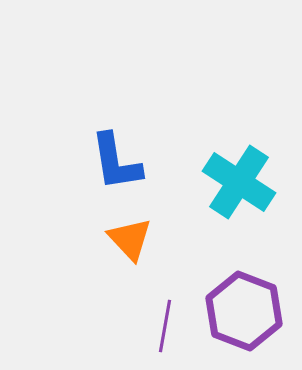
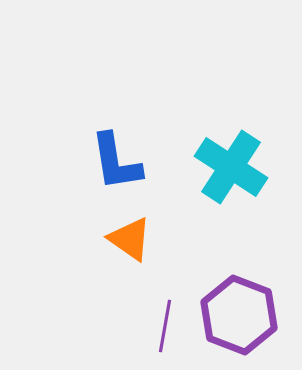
cyan cross: moved 8 px left, 15 px up
orange triangle: rotated 12 degrees counterclockwise
purple hexagon: moved 5 px left, 4 px down
